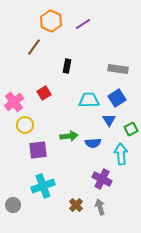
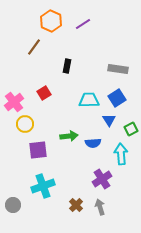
yellow circle: moved 1 px up
purple cross: rotated 30 degrees clockwise
